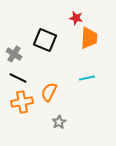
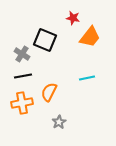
red star: moved 3 px left
orange trapezoid: moved 1 px right, 1 px up; rotated 35 degrees clockwise
gray cross: moved 8 px right
black line: moved 5 px right, 2 px up; rotated 36 degrees counterclockwise
orange cross: moved 1 px down
